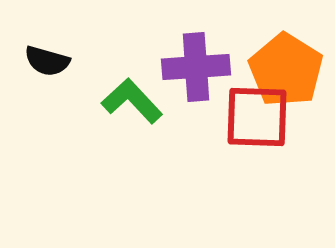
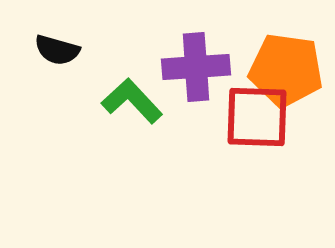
black semicircle: moved 10 px right, 11 px up
orange pentagon: rotated 24 degrees counterclockwise
